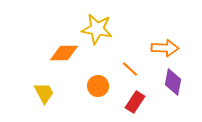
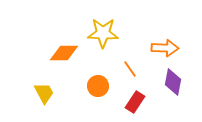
yellow star: moved 6 px right, 4 px down; rotated 8 degrees counterclockwise
orange line: rotated 12 degrees clockwise
